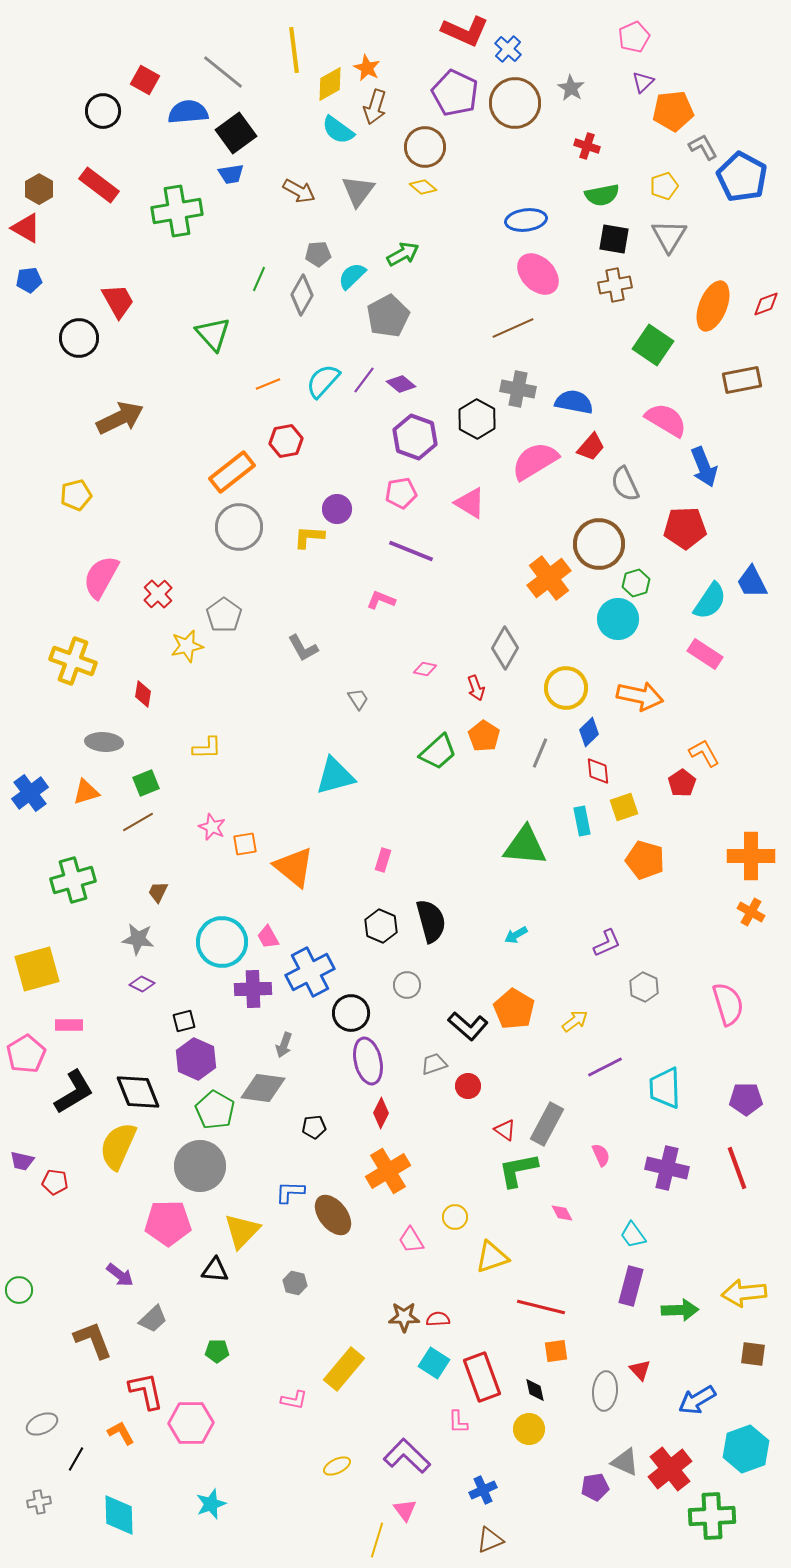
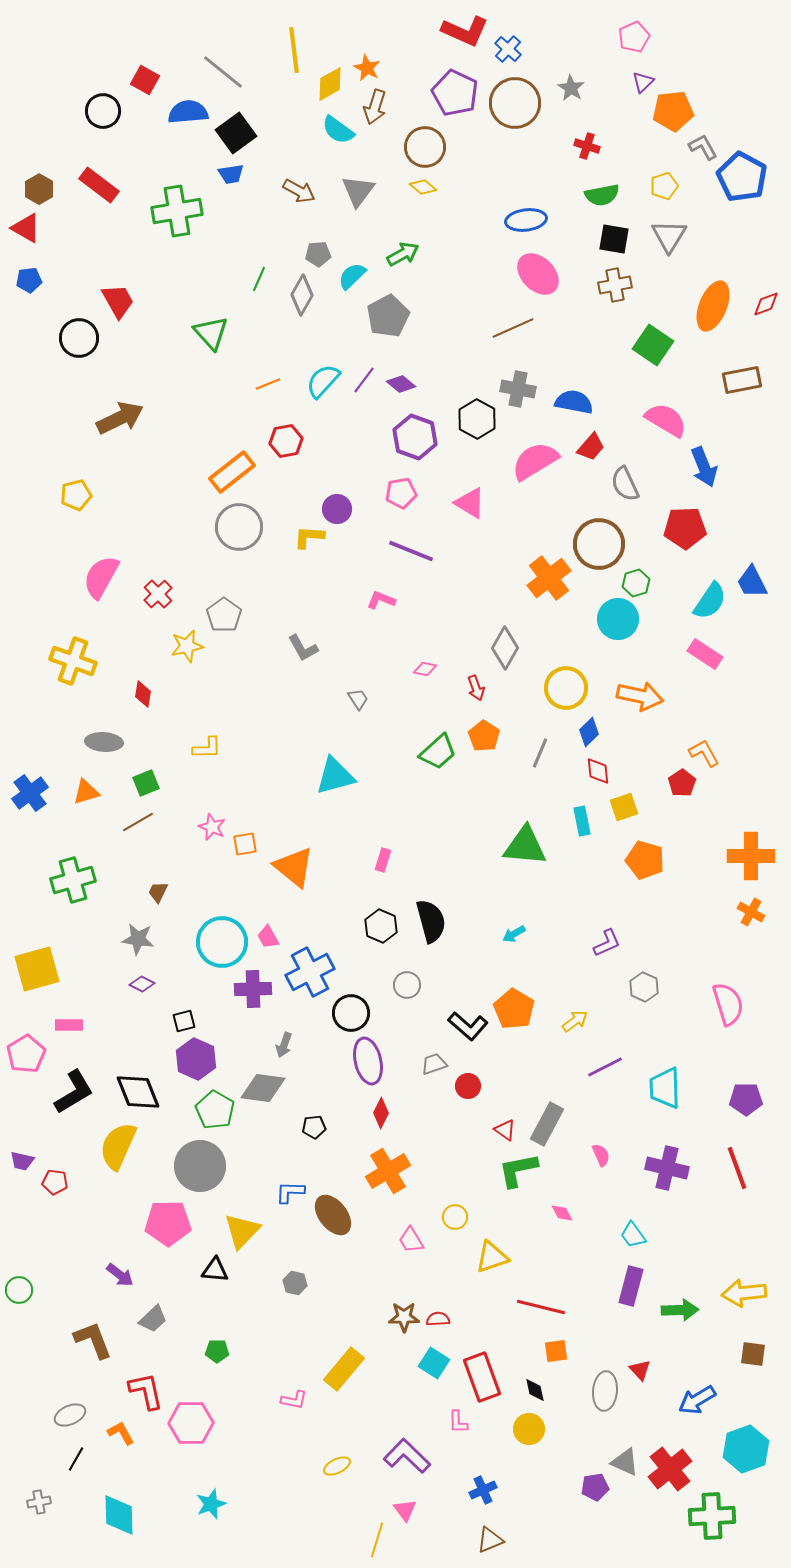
green triangle at (213, 334): moved 2 px left, 1 px up
cyan arrow at (516, 935): moved 2 px left, 1 px up
gray ellipse at (42, 1424): moved 28 px right, 9 px up
